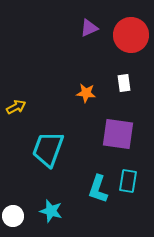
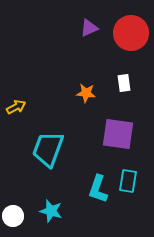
red circle: moved 2 px up
